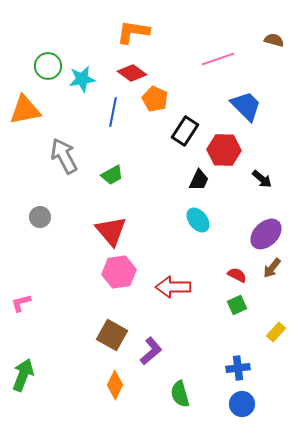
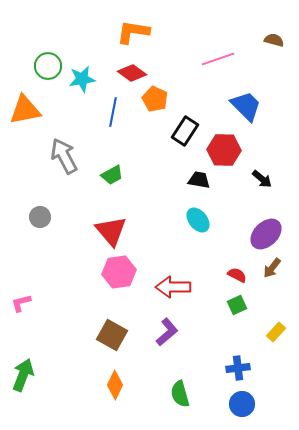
black trapezoid: rotated 105 degrees counterclockwise
purple L-shape: moved 16 px right, 19 px up
